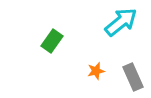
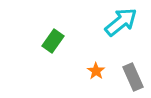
green rectangle: moved 1 px right
orange star: rotated 24 degrees counterclockwise
